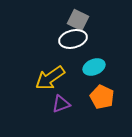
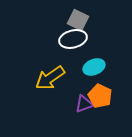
orange pentagon: moved 2 px left, 1 px up
purple triangle: moved 23 px right
